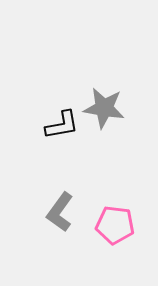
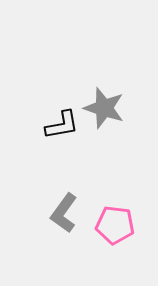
gray star: rotated 9 degrees clockwise
gray L-shape: moved 4 px right, 1 px down
